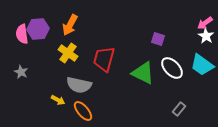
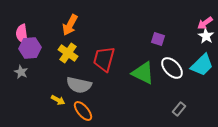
purple hexagon: moved 8 px left, 19 px down
cyan trapezoid: rotated 80 degrees counterclockwise
